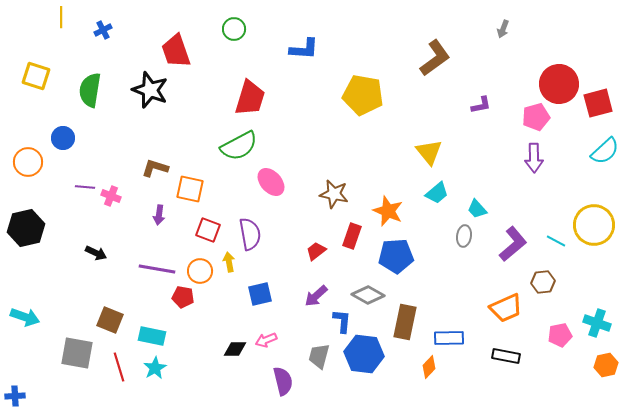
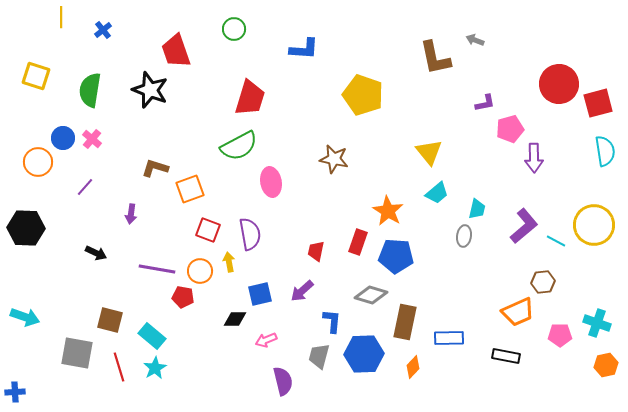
gray arrow at (503, 29): moved 28 px left, 11 px down; rotated 90 degrees clockwise
blue cross at (103, 30): rotated 12 degrees counterclockwise
brown L-shape at (435, 58): rotated 114 degrees clockwise
yellow pentagon at (363, 95): rotated 9 degrees clockwise
purple L-shape at (481, 105): moved 4 px right, 2 px up
pink pentagon at (536, 117): moved 26 px left, 12 px down
cyan semicircle at (605, 151): rotated 56 degrees counterclockwise
orange circle at (28, 162): moved 10 px right
pink ellipse at (271, 182): rotated 32 degrees clockwise
purple line at (85, 187): rotated 54 degrees counterclockwise
orange square at (190, 189): rotated 32 degrees counterclockwise
brown star at (334, 194): moved 35 px up
pink cross at (111, 196): moved 19 px left, 57 px up; rotated 18 degrees clockwise
cyan trapezoid at (477, 209): rotated 125 degrees counterclockwise
orange star at (388, 211): rotated 8 degrees clockwise
purple arrow at (159, 215): moved 28 px left, 1 px up
black hexagon at (26, 228): rotated 15 degrees clockwise
red rectangle at (352, 236): moved 6 px right, 6 px down
purple L-shape at (513, 244): moved 11 px right, 18 px up
red trapezoid at (316, 251): rotated 40 degrees counterclockwise
blue pentagon at (396, 256): rotated 8 degrees clockwise
gray diamond at (368, 295): moved 3 px right; rotated 12 degrees counterclockwise
purple arrow at (316, 296): moved 14 px left, 5 px up
orange trapezoid at (506, 308): moved 12 px right, 4 px down
brown square at (110, 320): rotated 8 degrees counterclockwise
blue L-shape at (342, 321): moved 10 px left
pink pentagon at (560, 335): rotated 10 degrees clockwise
cyan rectangle at (152, 336): rotated 28 degrees clockwise
black diamond at (235, 349): moved 30 px up
blue hexagon at (364, 354): rotated 9 degrees counterclockwise
orange diamond at (429, 367): moved 16 px left
blue cross at (15, 396): moved 4 px up
